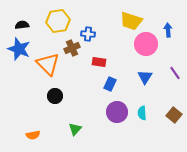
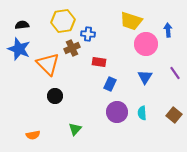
yellow hexagon: moved 5 px right
